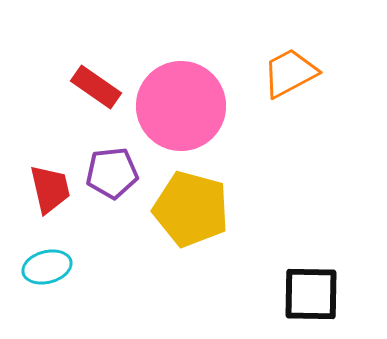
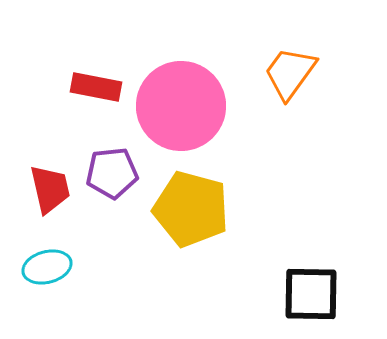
orange trapezoid: rotated 26 degrees counterclockwise
red rectangle: rotated 24 degrees counterclockwise
